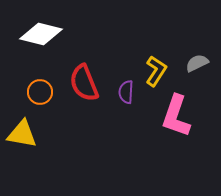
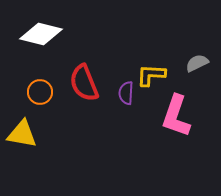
yellow L-shape: moved 5 px left, 4 px down; rotated 120 degrees counterclockwise
purple semicircle: moved 1 px down
